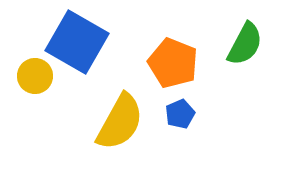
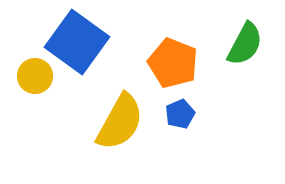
blue square: rotated 6 degrees clockwise
